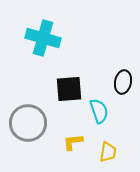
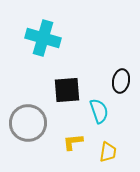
black ellipse: moved 2 px left, 1 px up
black square: moved 2 px left, 1 px down
